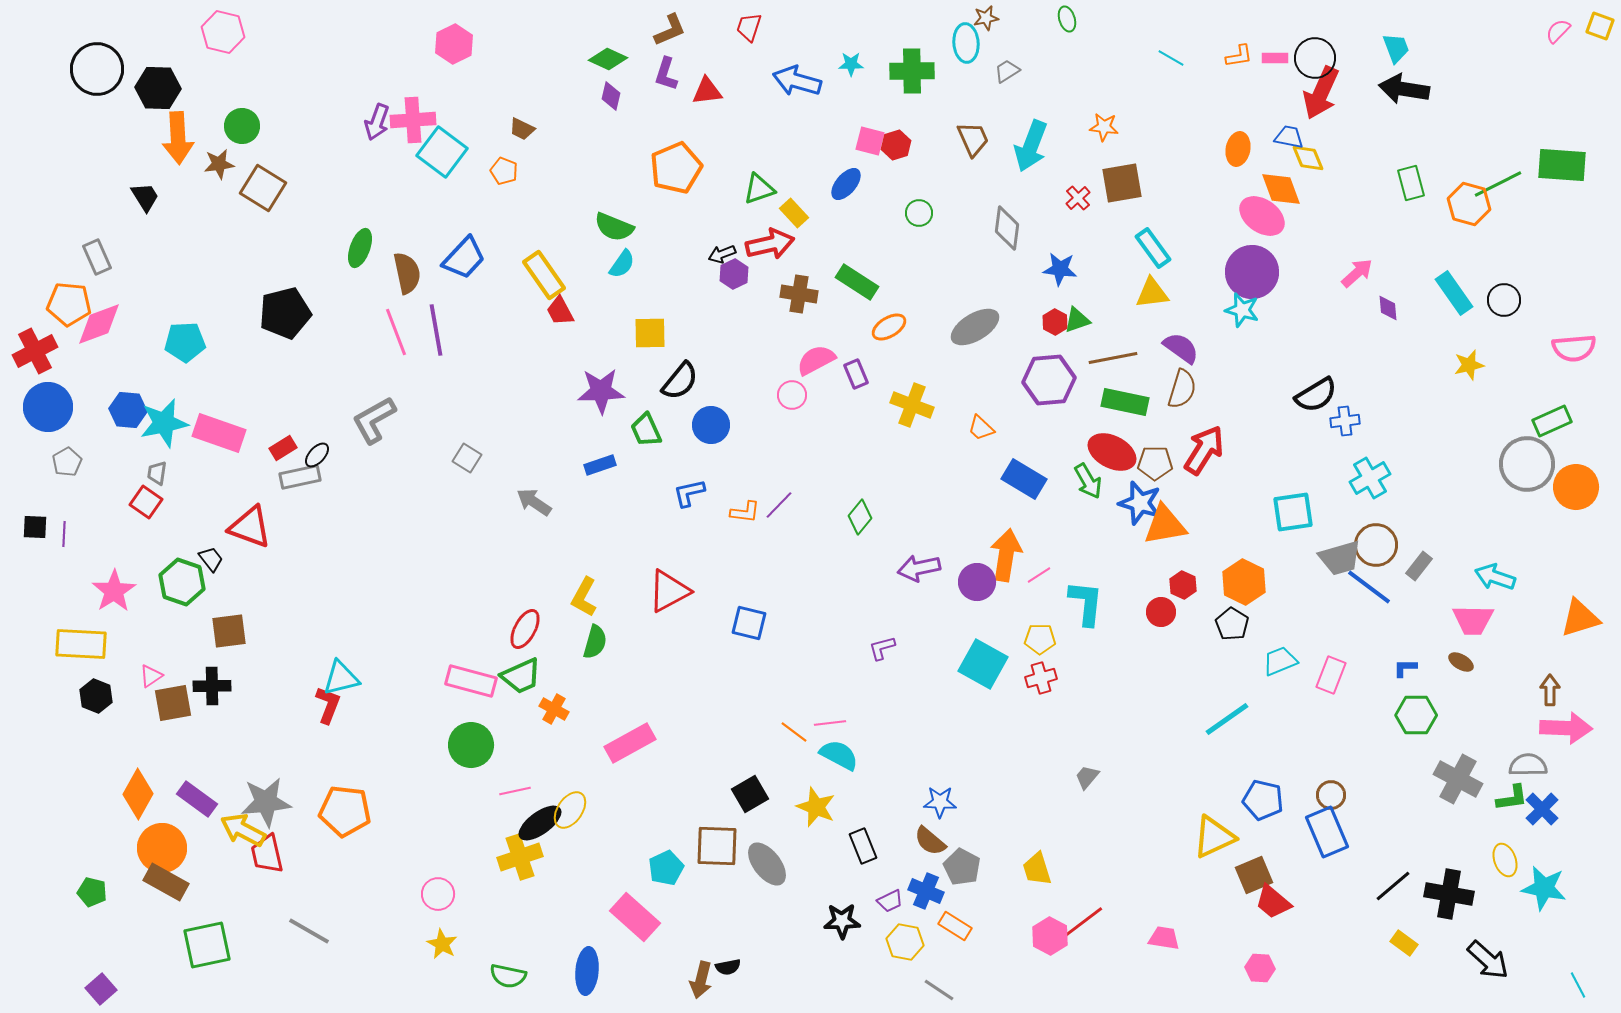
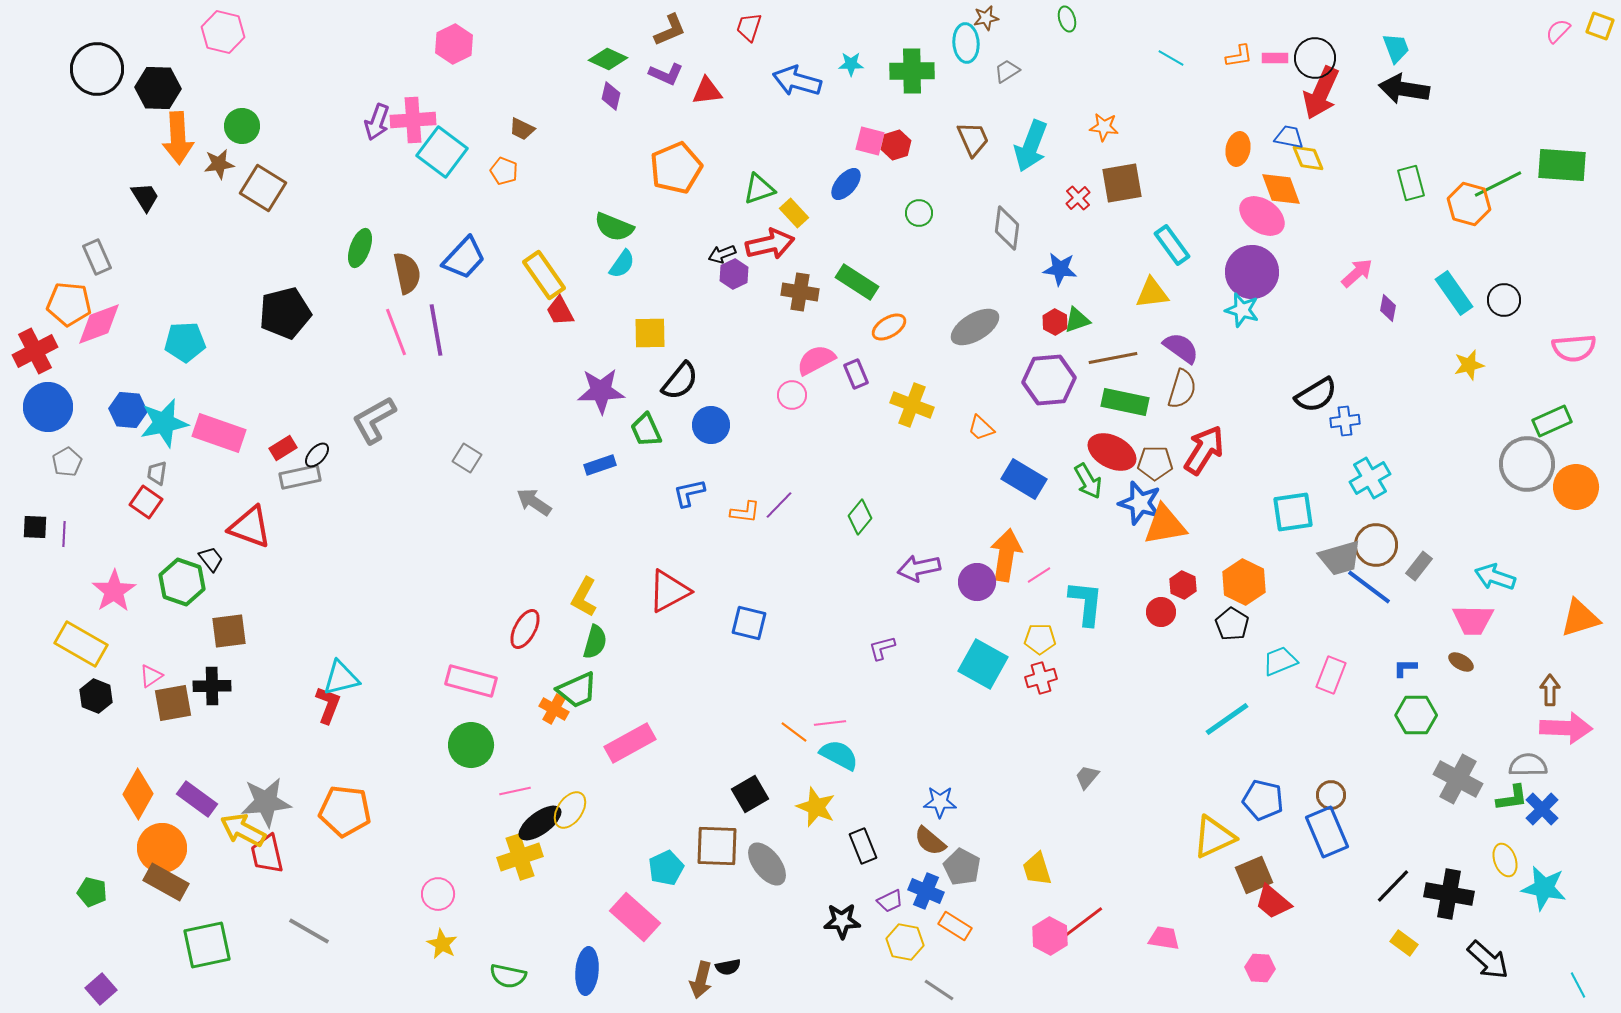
purple L-shape at (666, 74): rotated 84 degrees counterclockwise
cyan rectangle at (1153, 248): moved 19 px right, 3 px up
brown cross at (799, 294): moved 1 px right, 2 px up
purple diamond at (1388, 308): rotated 16 degrees clockwise
yellow rectangle at (81, 644): rotated 27 degrees clockwise
green trapezoid at (521, 676): moved 56 px right, 14 px down
black line at (1393, 886): rotated 6 degrees counterclockwise
